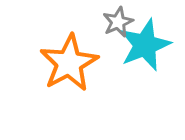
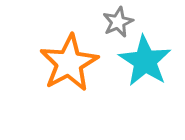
cyan star: moved 16 px down; rotated 18 degrees counterclockwise
